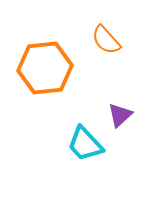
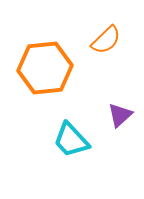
orange semicircle: rotated 92 degrees counterclockwise
cyan trapezoid: moved 14 px left, 4 px up
